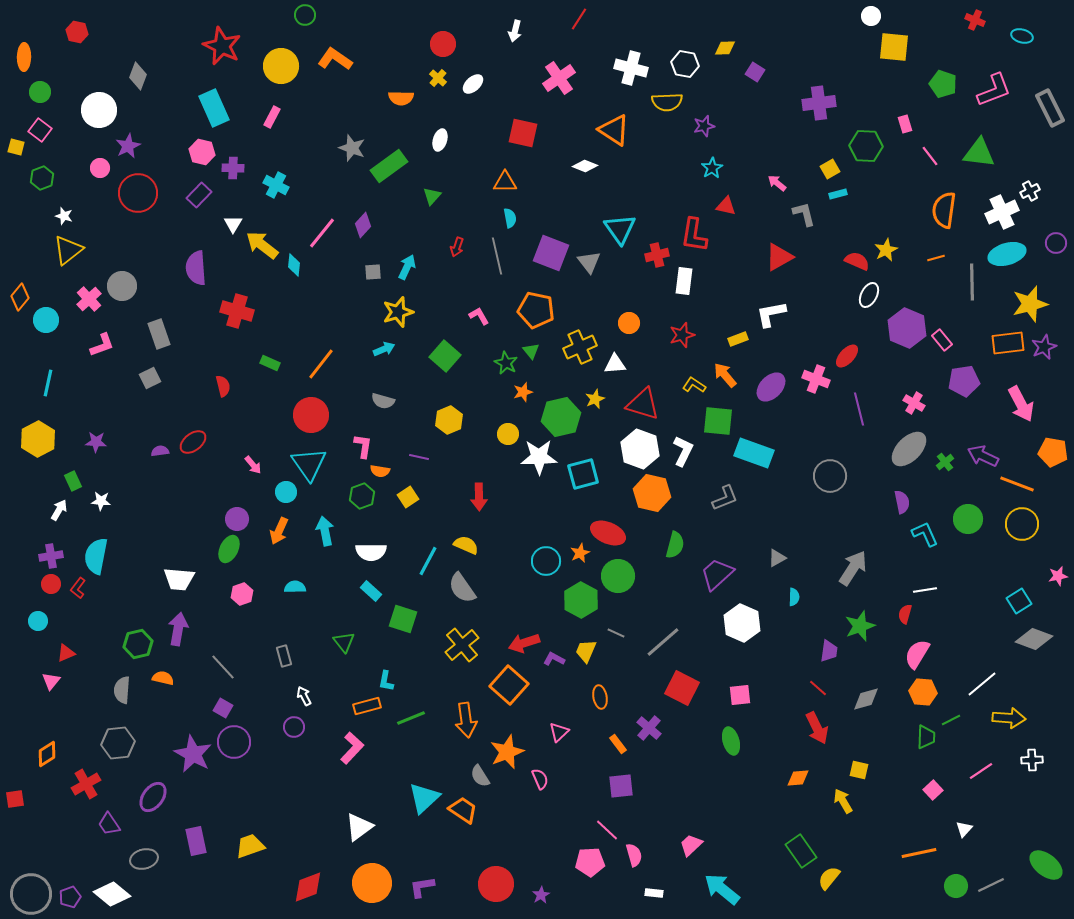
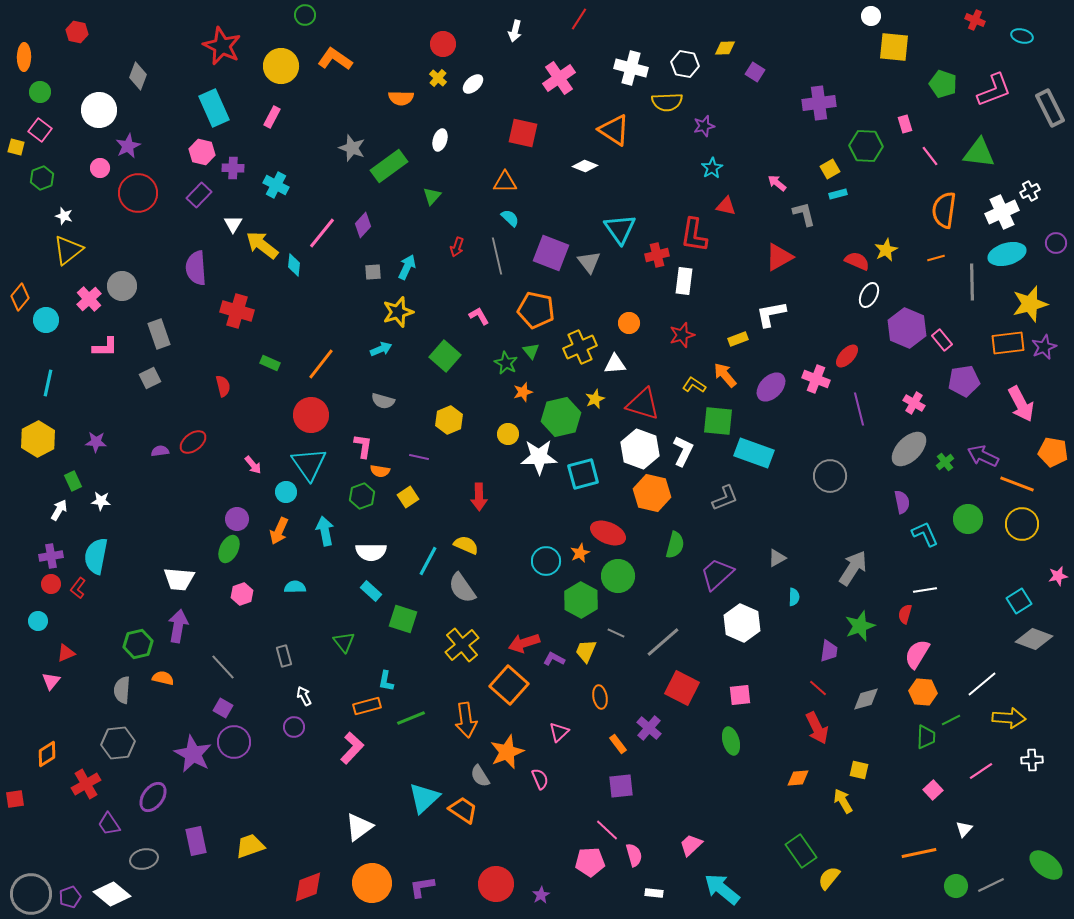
cyan semicircle at (510, 218): rotated 36 degrees counterclockwise
pink L-shape at (102, 345): moved 3 px right, 2 px down; rotated 20 degrees clockwise
cyan arrow at (384, 349): moved 3 px left
purple arrow at (178, 629): moved 3 px up
